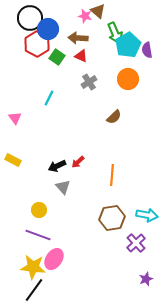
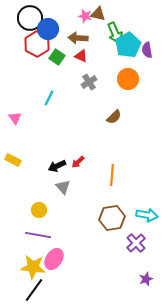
brown triangle: moved 3 px down; rotated 28 degrees counterclockwise
purple line: rotated 10 degrees counterclockwise
